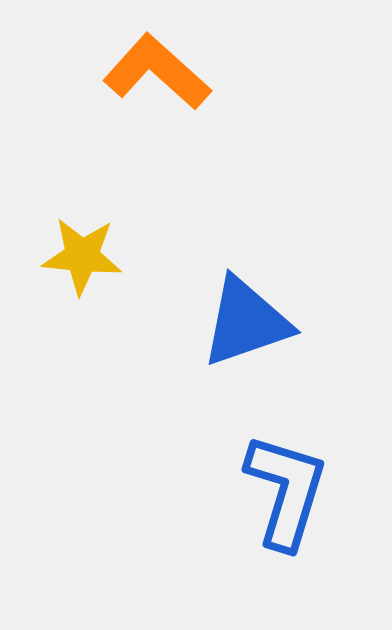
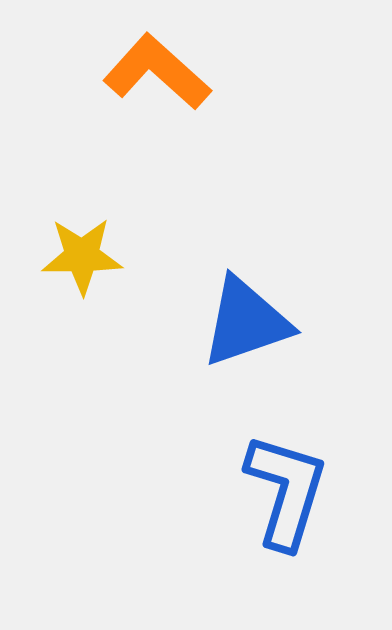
yellow star: rotated 6 degrees counterclockwise
